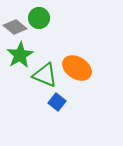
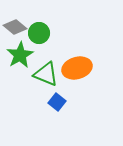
green circle: moved 15 px down
orange ellipse: rotated 48 degrees counterclockwise
green triangle: moved 1 px right, 1 px up
